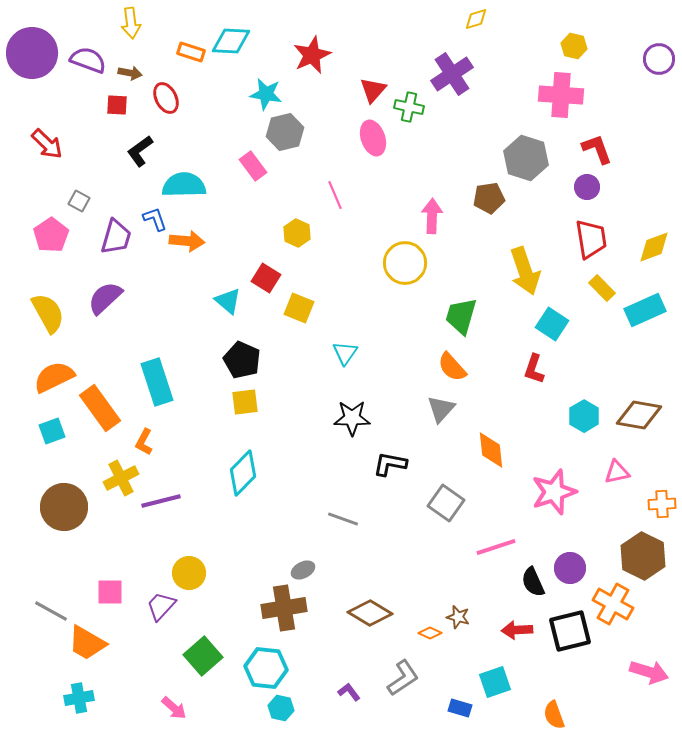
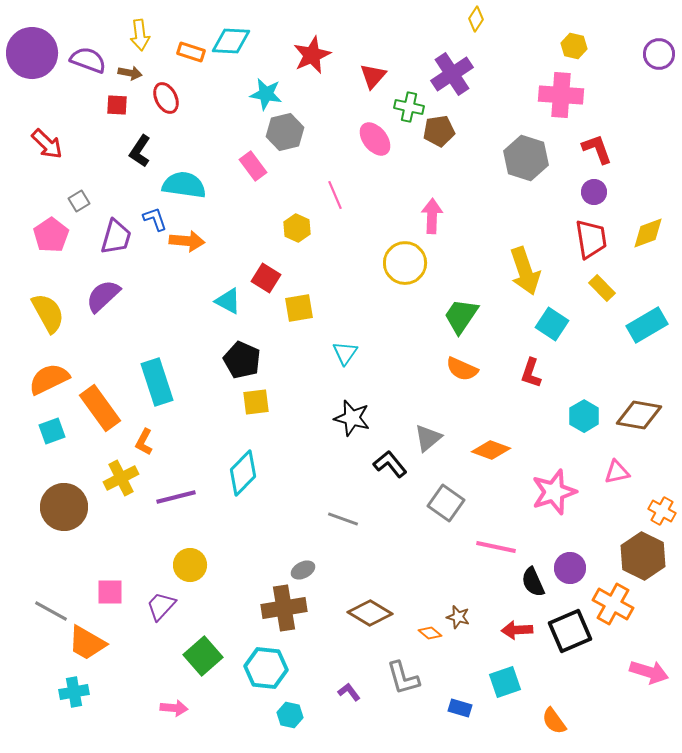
yellow diamond at (476, 19): rotated 40 degrees counterclockwise
yellow arrow at (131, 23): moved 9 px right, 12 px down
purple circle at (659, 59): moved 5 px up
red triangle at (373, 90): moved 14 px up
pink ellipse at (373, 138): moved 2 px right, 1 px down; rotated 20 degrees counterclockwise
black L-shape at (140, 151): rotated 20 degrees counterclockwise
cyan semicircle at (184, 185): rotated 9 degrees clockwise
purple circle at (587, 187): moved 7 px right, 5 px down
brown pentagon at (489, 198): moved 50 px left, 67 px up
gray square at (79, 201): rotated 30 degrees clockwise
yellow hexagon at (297, 233): moved 5 px up
yellow diamond at (654, 247): moved 6 px left, 14 px up
purple semicircle at (105, 298): moved 2 px left, 2 px up
cyan triangle at (228, 301): rotated 12 degrees counterclockwise
yellow square at (299, 308): rotated 32 degrees counterclockwise
cyan rectangle at (645, 310): moved 2 px right, 15 px down; rotated 6 degrees counterclockwise
green trapezoid at (461, 316): rotated 18 degrees clockwise
orange semicircle at (452, 367): moved 10 px right, 2 px down; rotated 24 degrees counterclockwise
red L-shape at (534, 369): moved 3 px left, 4 px down
orange semicircle at (54, 377): moved 5 px left, 2 px down
yellow square at (245, 402): moved 11 px right
gray triangle at (441, 409): moved 13 px left, 29 px down; rotated 8 degrees clockwise
black star at (352, 418): rotated 15 degrees clockwise
orange diamond at (491, 450): rotated 63 degrees counterclockwise
black L-shape at (390, 464): rotated 40 degrees clockwise
purple line at (161, 501): moved 15 px right, 4 px up
orange cross at (662, 504): moved 7 px down; rotated 32 degrees clockwise
pink line at (496, 547): rotated 30 degrees clockwise
yellow circle at (189, 573): moved 1 px right, 8 px up
black square at (570, 631): rotated 9 degrees counterclockwise
orange diamond at (430, 633): rotated 15 degrees clockwise
gray L-shape at (403, 678): rotated 108 degrees clockwise
cyan square at (495, 682): moved 10 px right
cyan cross at (79, 698): moved 5 px left, 6 px up
pink arrow at (174, 708): rotated 36 degrees counterclockwise
cyan hexagon at (281, 708): moved 9 px right, 7 px down
orange semicircle at (554, 715): moved 6 px down; rotated 16 degrees counterclockwise
